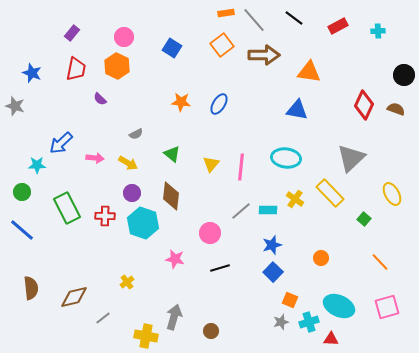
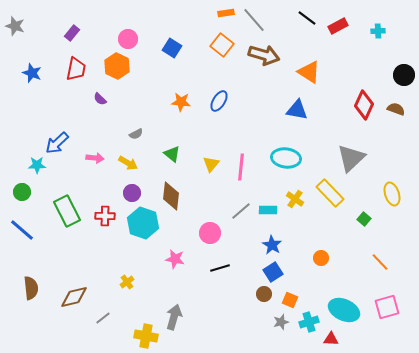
black line at (294, 18): moved 13 px right
pink circle at (124, 37): moved 4 px right, 2 px down
orange square at (222, 45): rotated 15 degrees counterclockwise
brown arrow at (264, 55): rotated 16 degrees clockwise
orange triangle at (309, 72): rotated 25 degrees clockwise
blue ellipse at (219, 104): moved 3 px up
gray star at (15, 106): moved 80 px up
blue arrow at (61, 143): moved 4 px left
yellow ellipse at (392, 194): rotated 10 degrees clockwise
green rectangle at (67, 208): moved 3 px down
blue star at (272, 245): rotated 24 degrees counterclockwise
blue square at (273, 272): rotated 12 degrees clockwise
cyan ellipse at (339, 306): moved 5 px right, 4 px down
brown circle at (211, 331): moved 53 px right, 37 px up
